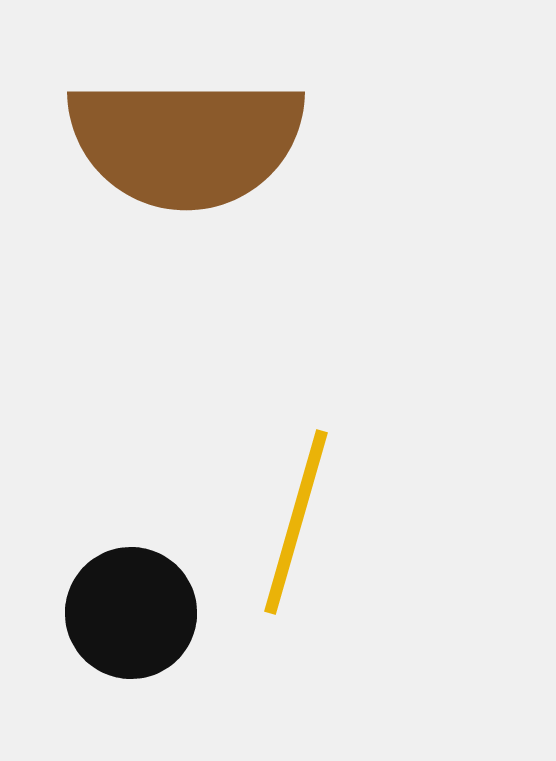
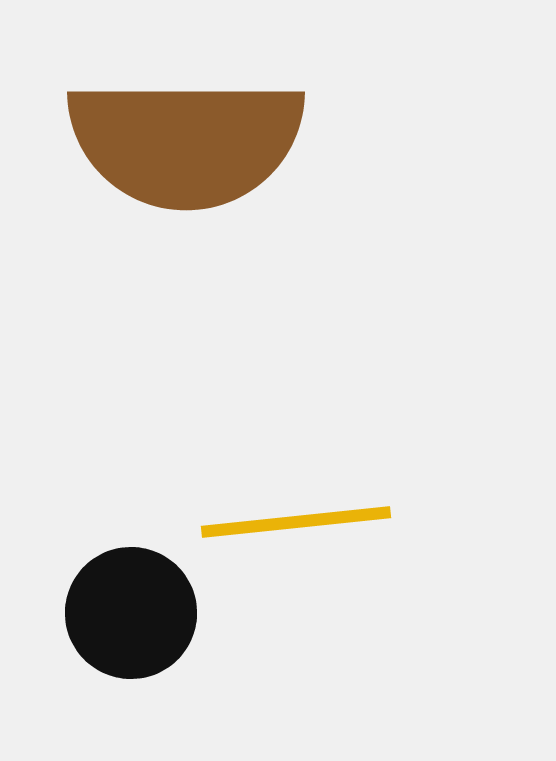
yellow line: rotated 68 degrees clockwise
